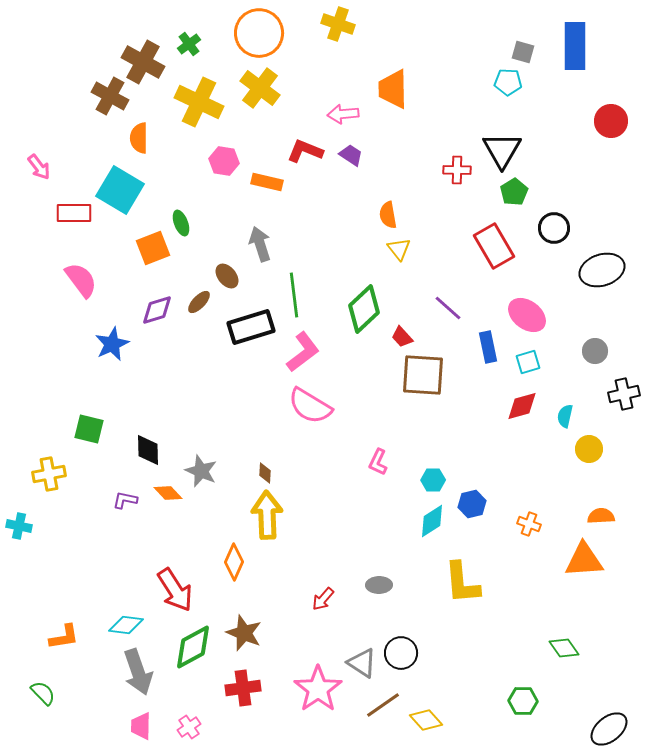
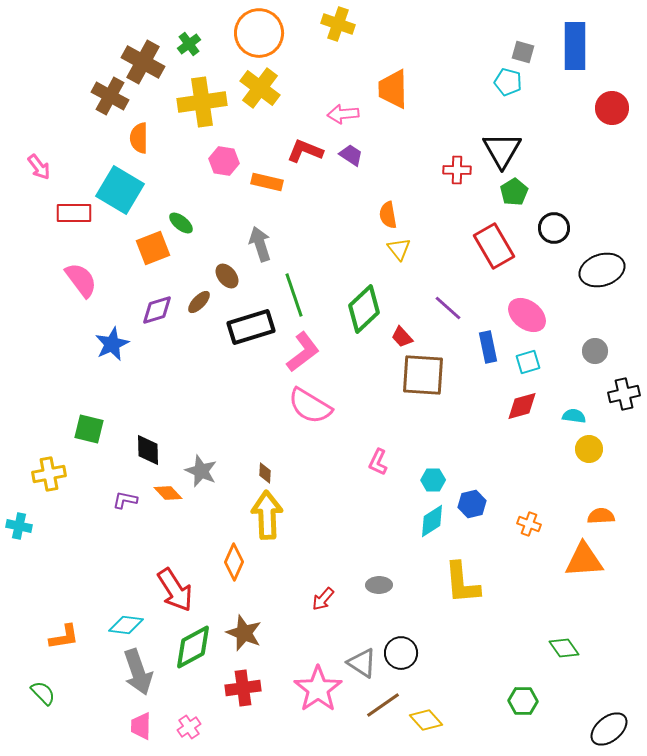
cyan pentagon at (508, 82): rotated 12 degrees clockwise
yellow cross at (199, 102): moved 3 px right; rotated 33 degrees counterclockwise
red circle at (611, 121): moved 1 px right, 13 px up
green ellipse at (181, 223): rotated 30 degrees counterclockwise
green line at (294, 295): rotated 12 degrees counterclockwise
cyan semicircle at (565, 416): moved 9 px right; rotated 85 degrees clockwise
